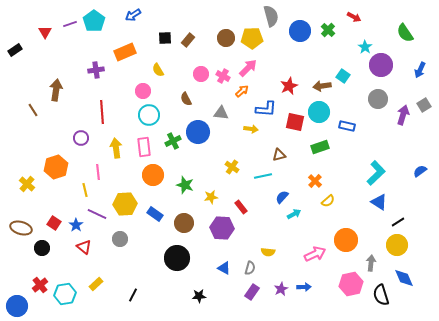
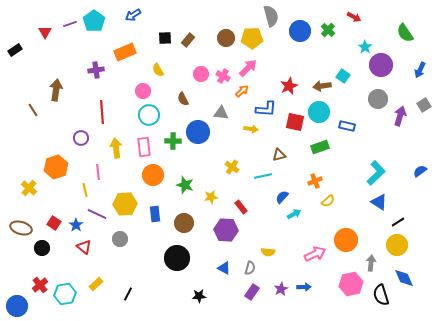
brown semicircle at (186, 99): moved 3 px left
purple arrow at (403, 115): moved 3 px left, 1 px down
green cross at (173, 141): rotated 28 degrees clockwise
orange cross at (315, 181): rotated 24 degrees clockwise
yellow cross at (27, 184): moved 2 px right, 4 px down
blue rectangle at (155, 214): rotated 49 degrees clockwise
purple hexagon at (222, 228): moved 4 px right, 2 px down
black line at (133, 295): moved 5 px left, 1 px up
